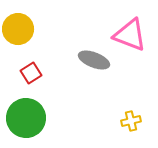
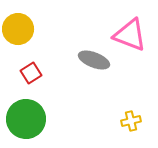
green circle: moved 1 px down
